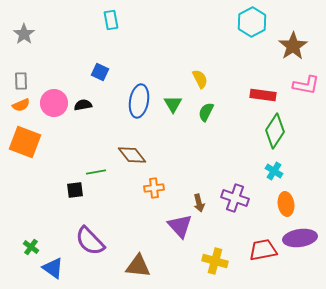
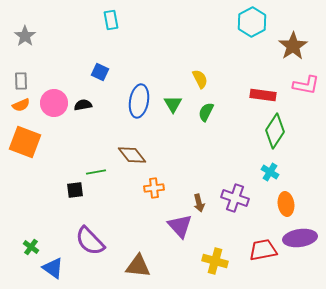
gray star: moved 1 px right, 2 px down
cyan cross: moved 4 px left, 1 px down
